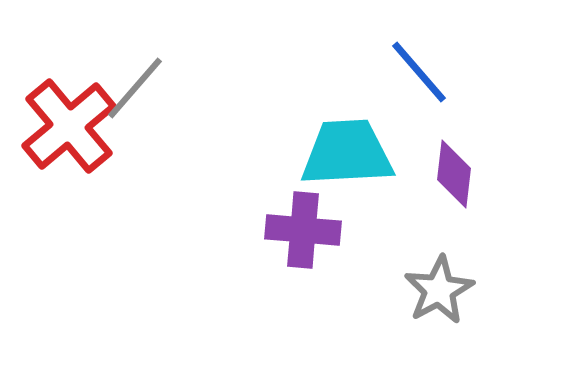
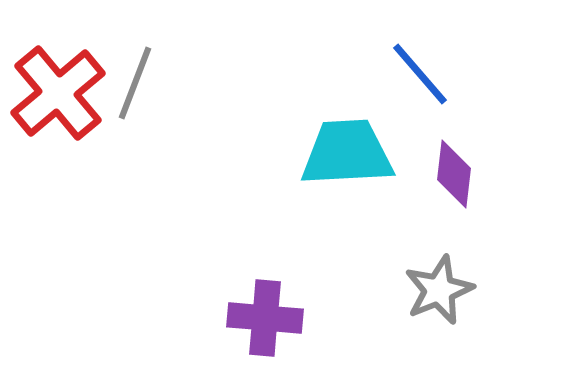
blue line: moved 1 px right, 2 px down
gray line: moved 5 px up; rotated 20 degrees counterclockwise
red cross: moved 11 px left, 33 px up
purple cross: moved 38 px left, 88 px down
gray star: rotated 6 degrees clockwise
